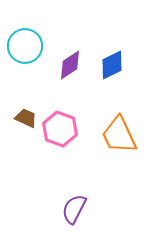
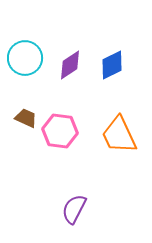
cyan circle: moved 12 px down
pink hexagon: moved 2 px down; rotated 12 degrees counterclockwise
